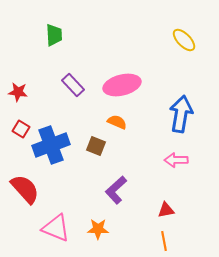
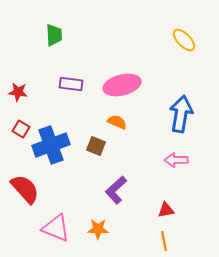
purple rectangle: moved 2 px left, 1 px up; rotated 40 degrees counterclockwise
